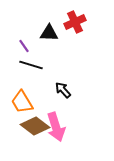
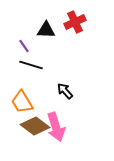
black triangle: moved 3 px left, 3 px up
black arrow: moved 2 px right, 1 px down
